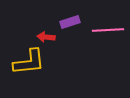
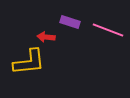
purple rectangle: rotated 36 degrees clockwise
pink line: rotated 24 degrees clockwise
